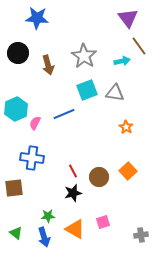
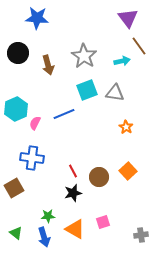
brown square: rotated 24 degrees counterclockwise
